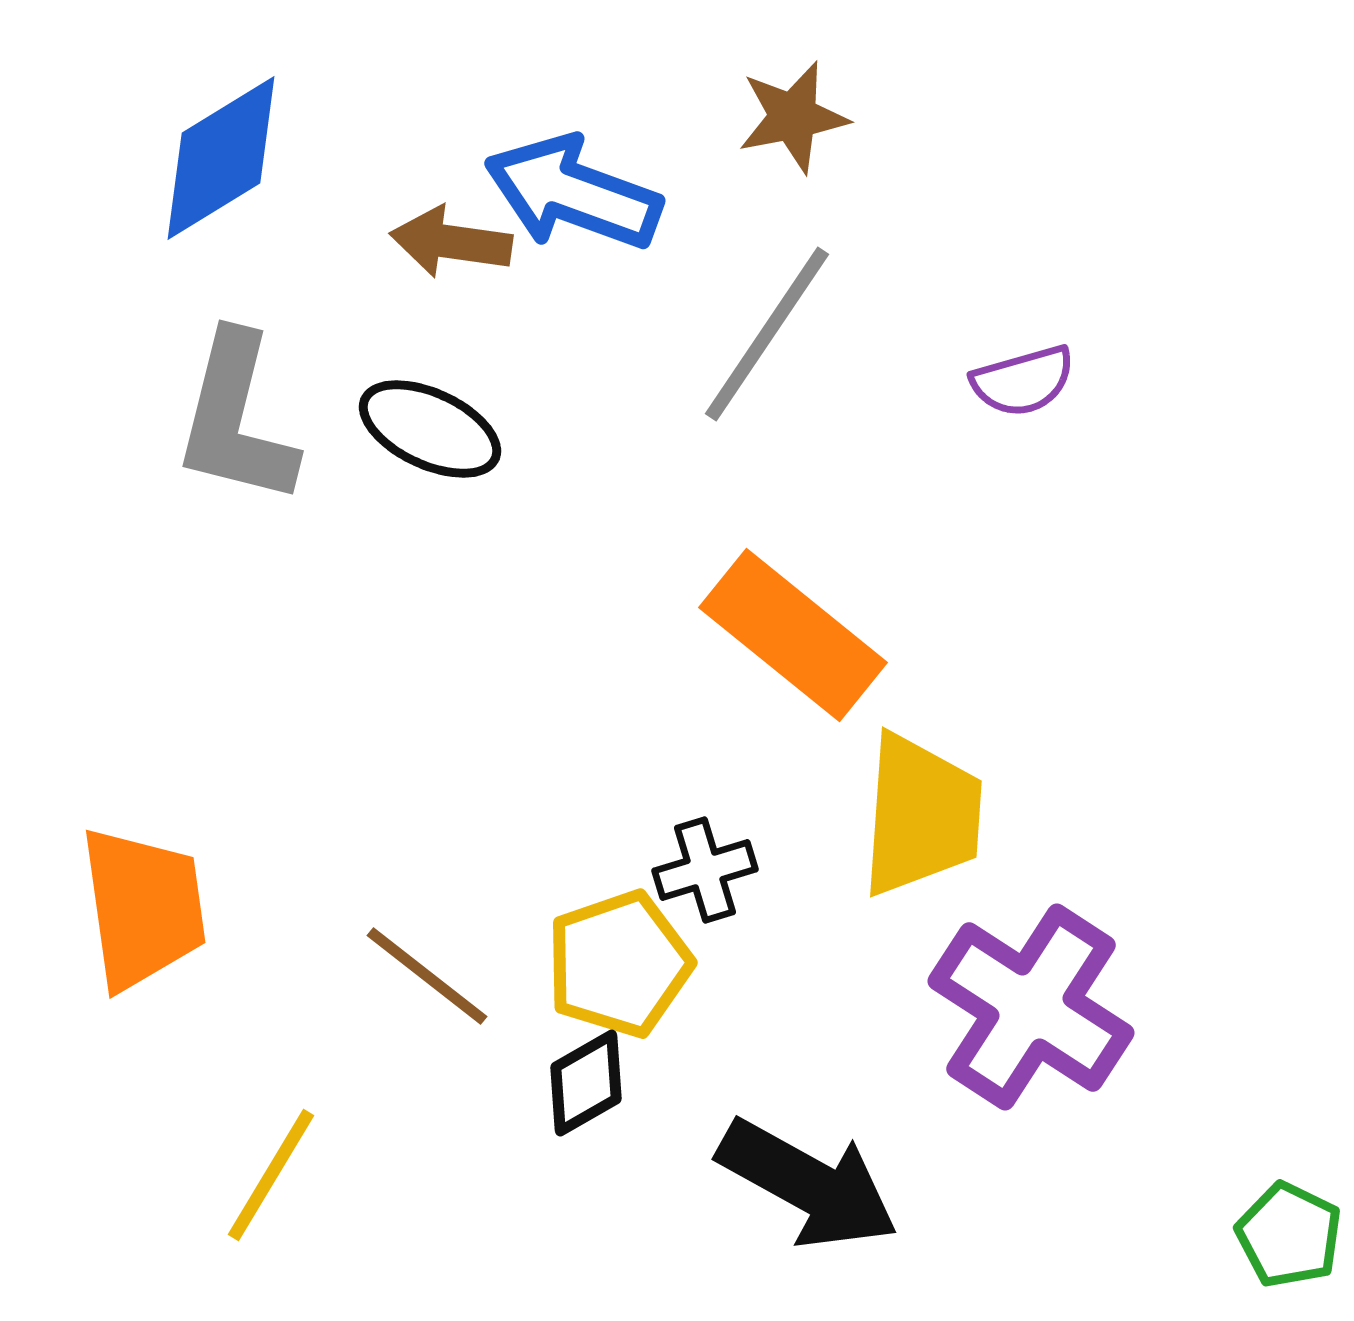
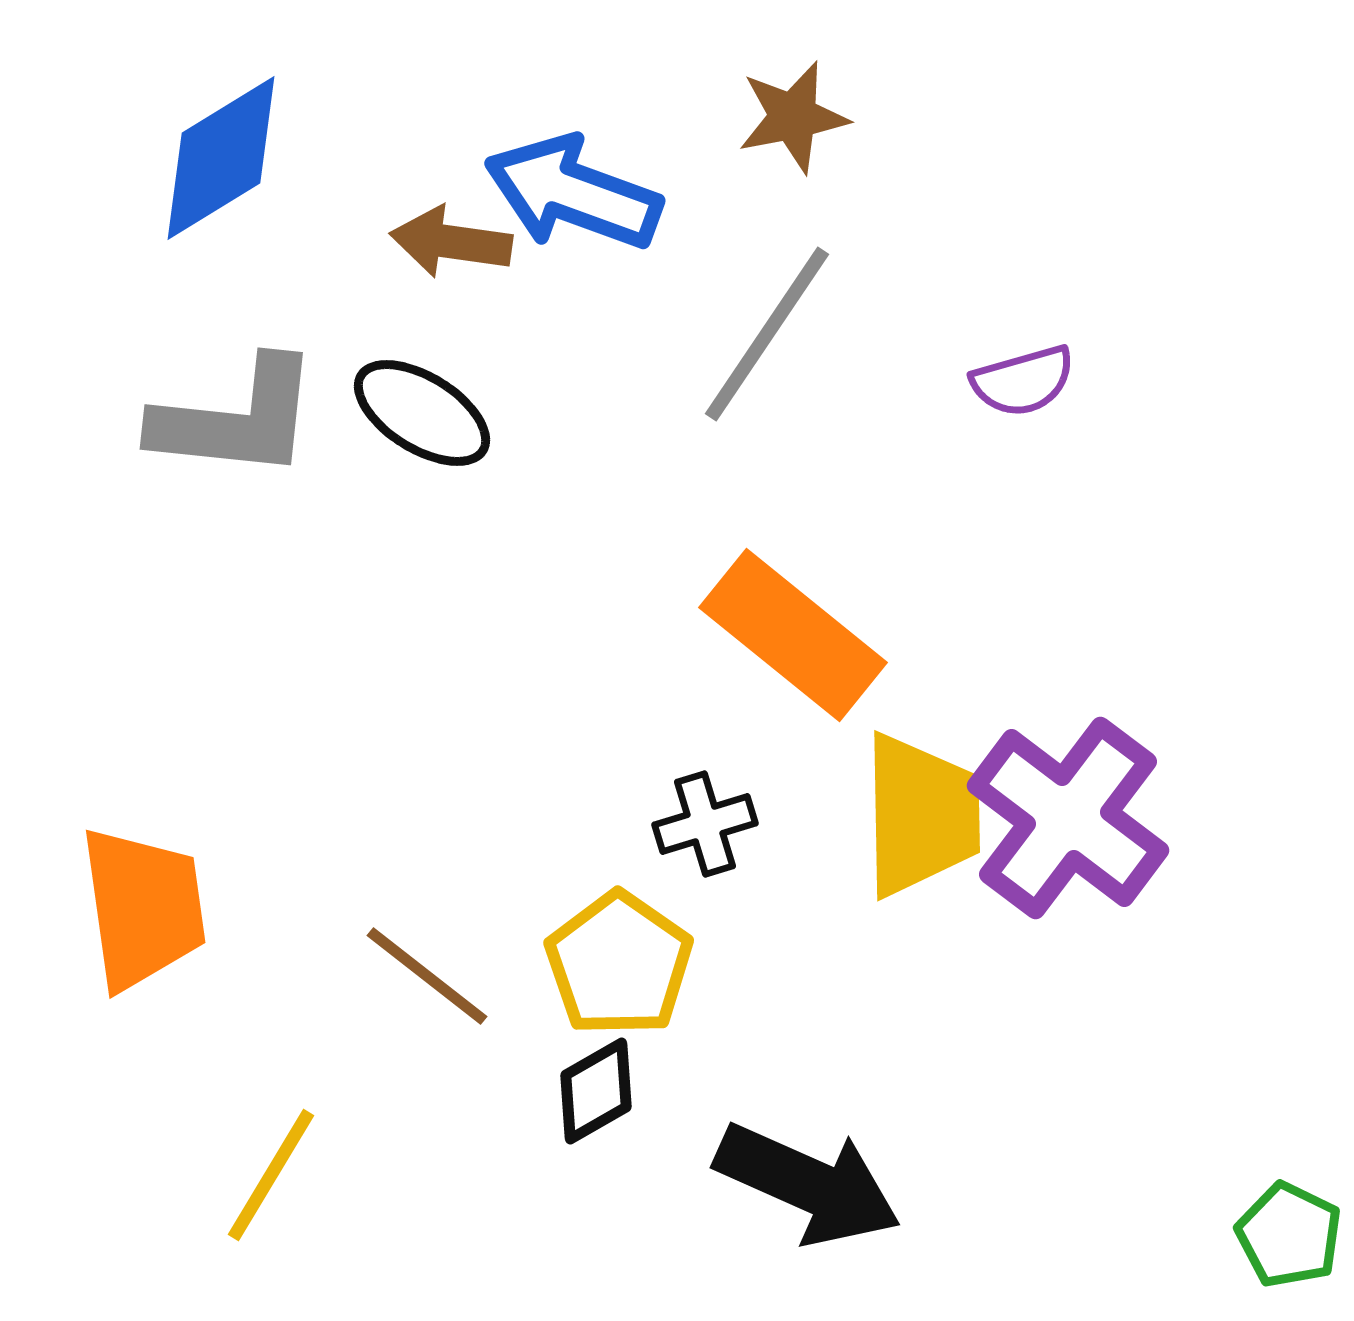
gray L-shape: rotated 98 degrees counterclockwise
black ellipse: moved 8 px left, 16 px up; rotated 7 degrees clockwise
yellow trapezoid: rotated 5 degrees counterclockwise
black cross: moved 46 px up
yellow pentagon: rotated 18 degrees counterclockwise
purple cross: moved 37 px right, 189 px up; rotated 4 degrees clockwise
black diamond: moved 10 px right, 8 px down
black arrow: rotated 5 degrees counterclockwise
